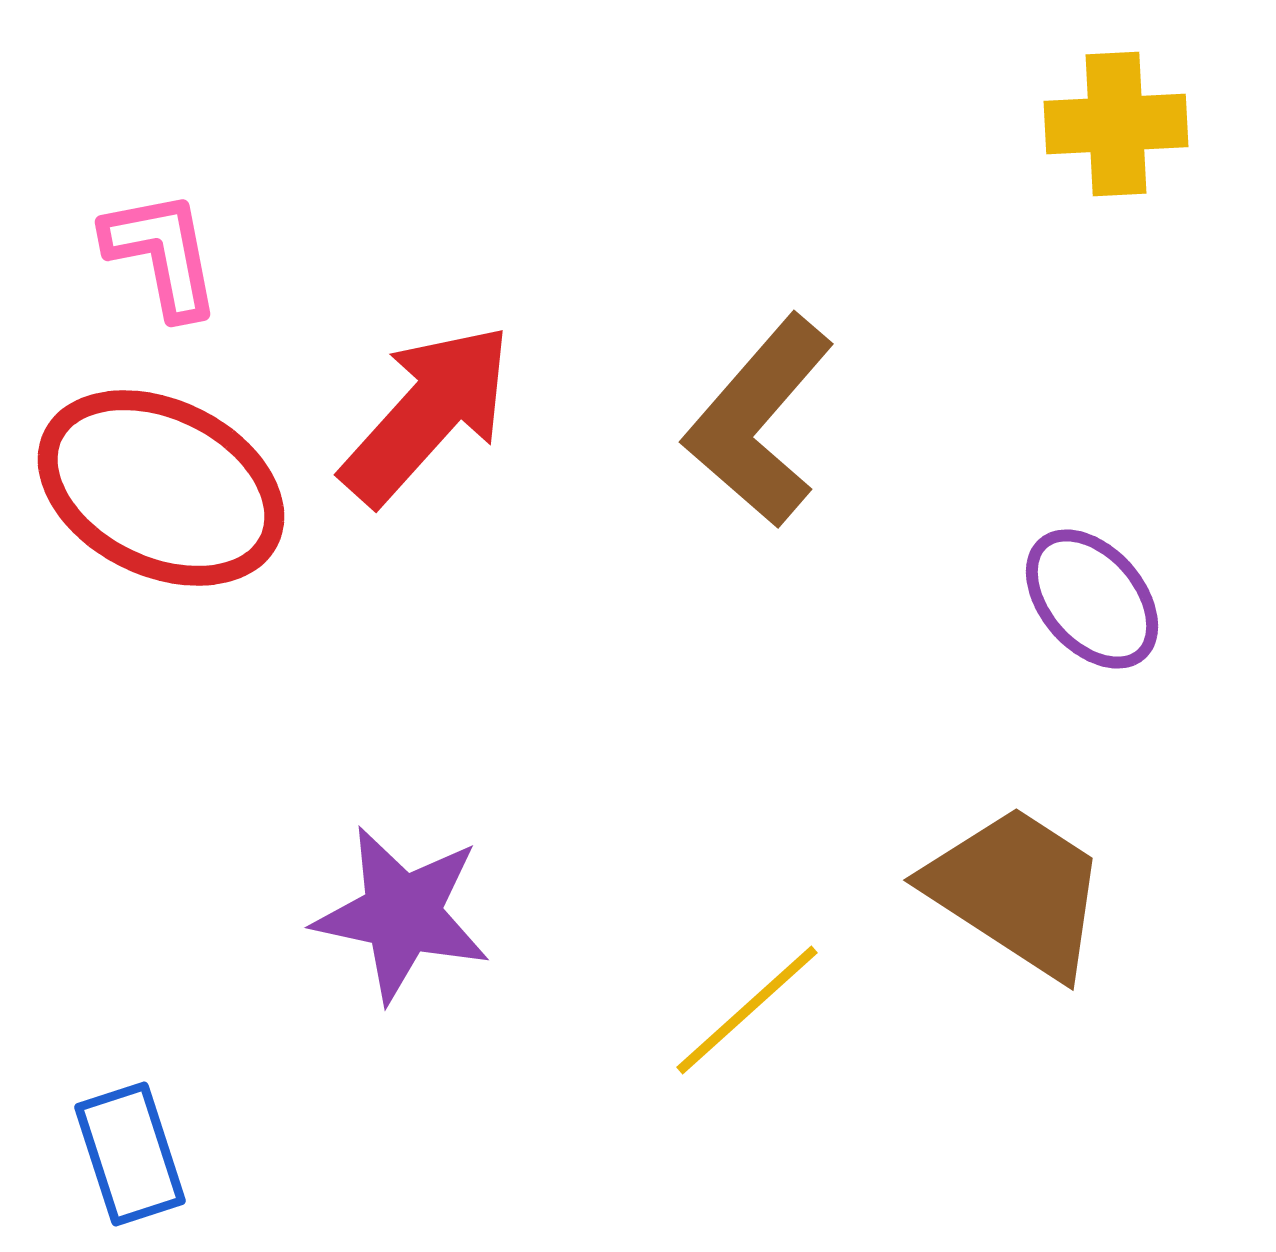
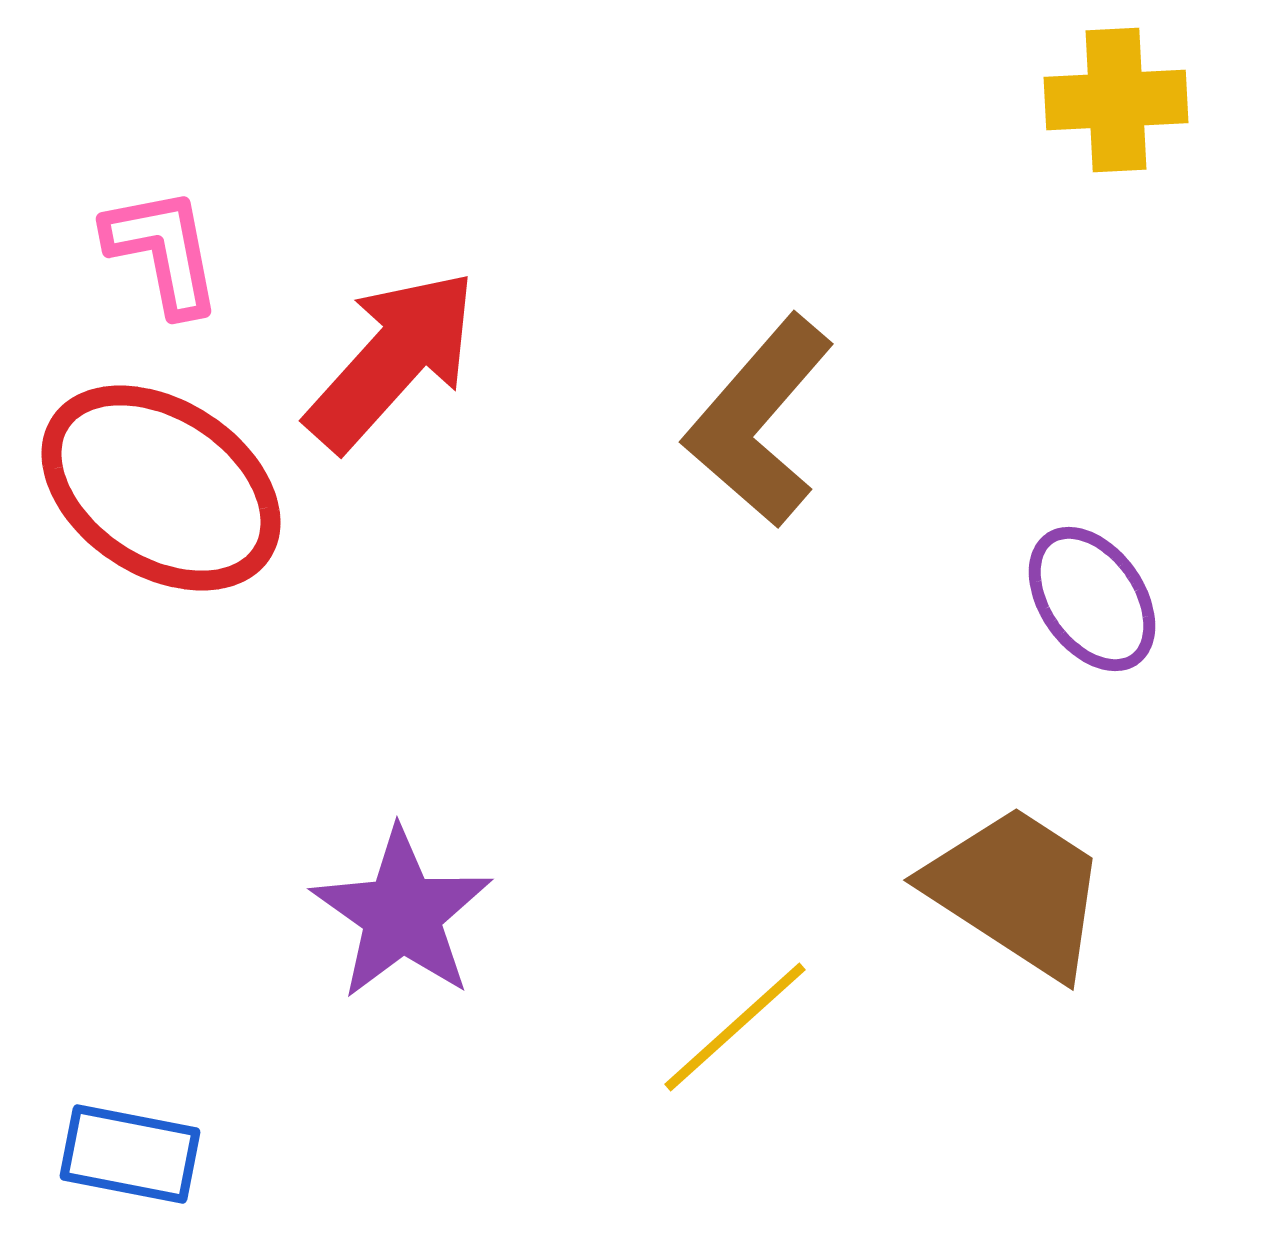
yellow cross: moved 24 px up
pink L-shape: moved 1 px right, 3 px up
red arrow: moved 35 px left, 54 px up
red ellipse: rotated 7 degrees clockwise
purple ellipse: rotated 6 degrees clockwise
purple star: rotated 23 degrees clockwise
yellow line: moved 12 px left, 17 px down
blue rectangle: rotated 61 degrees counterclockwise
